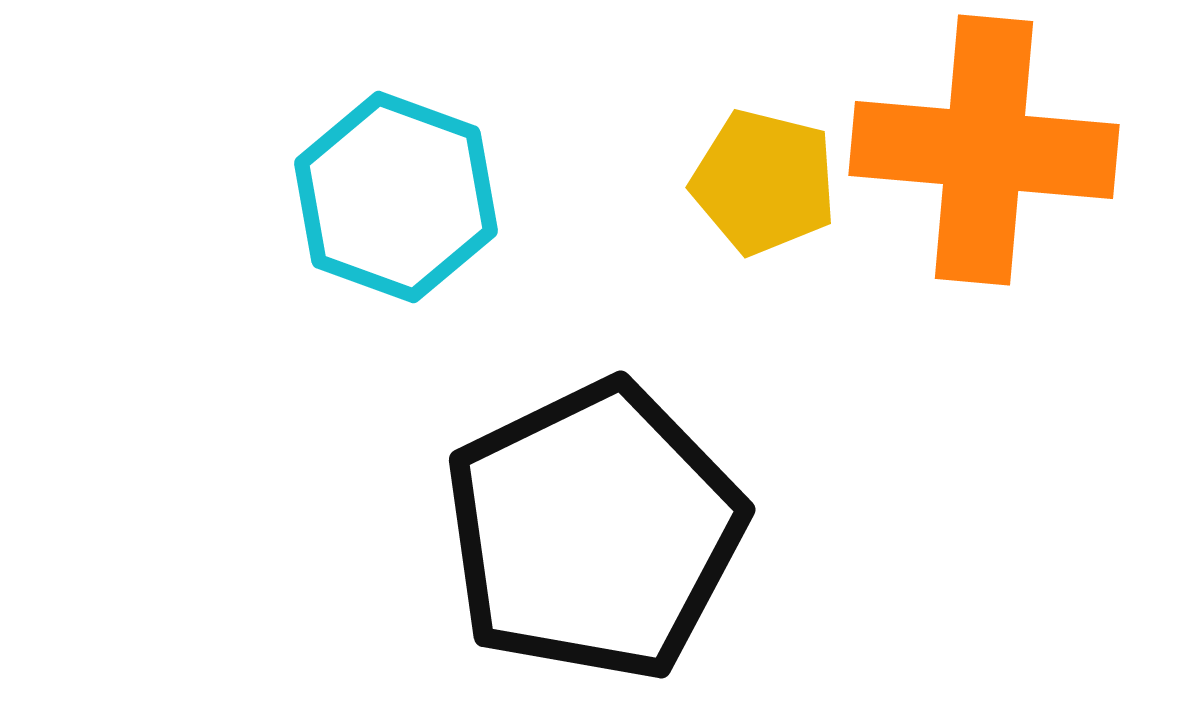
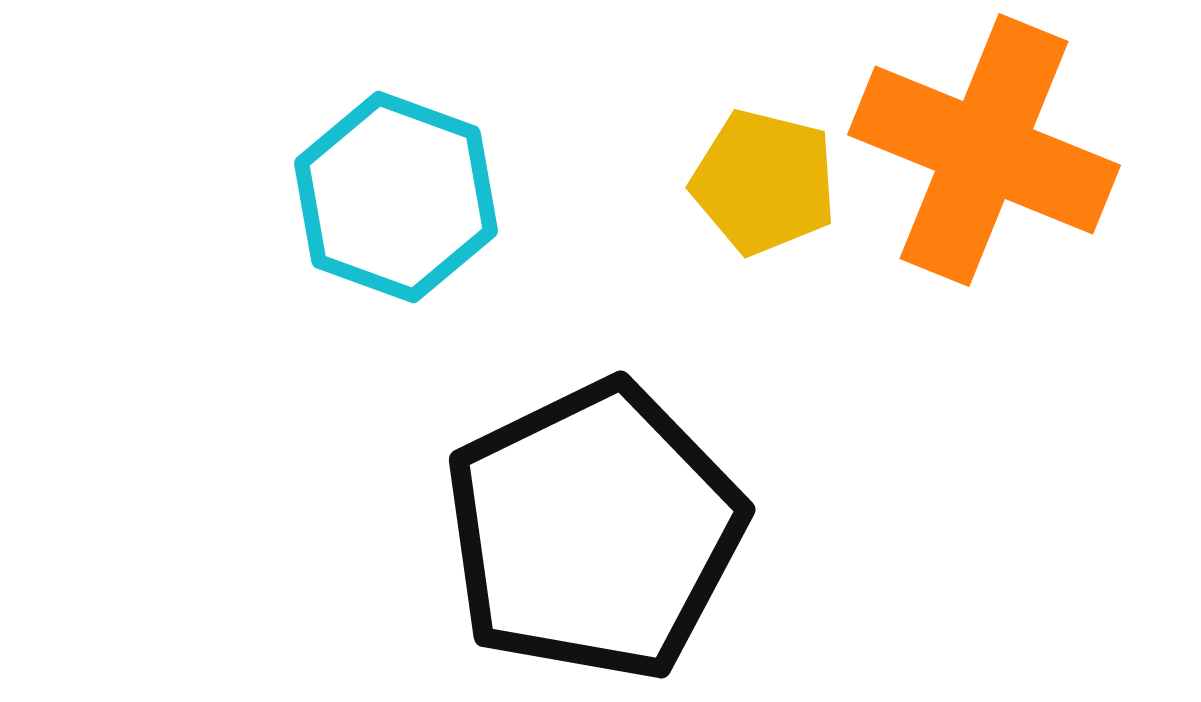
orange cross: rotated 17 degrees clockwise
